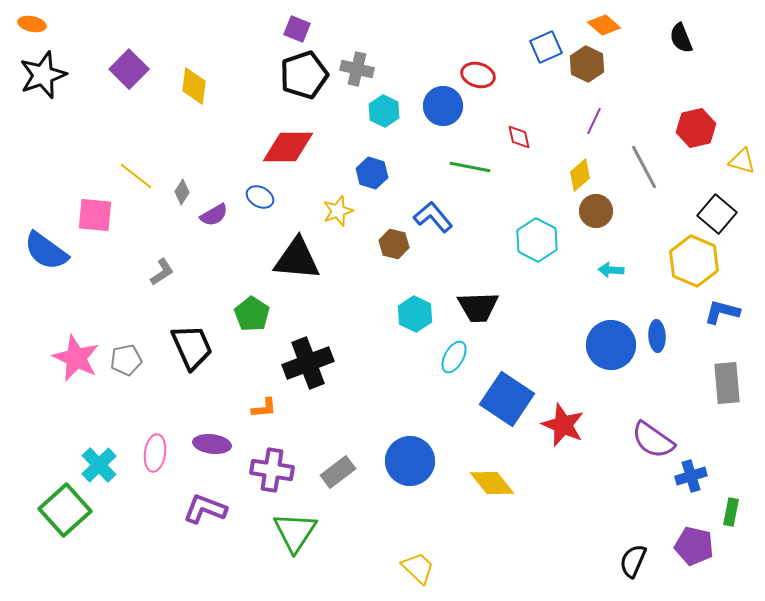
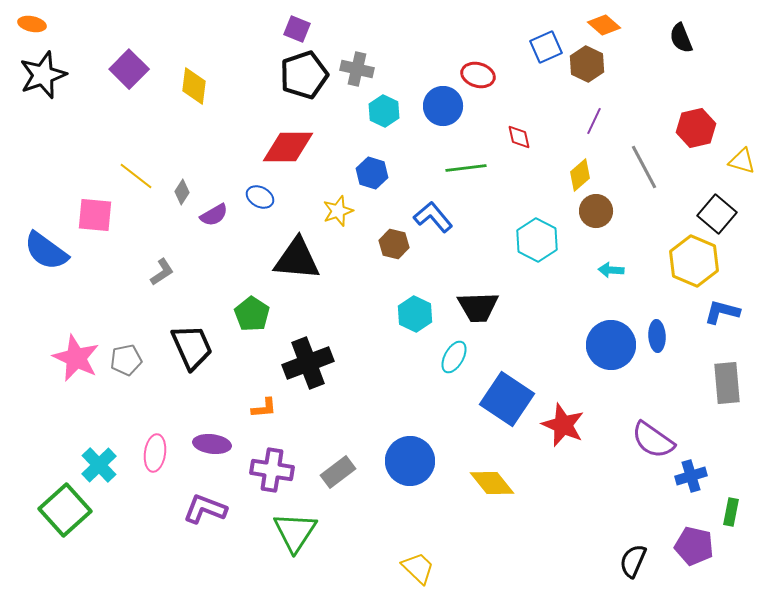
green line at (470, 167): moved 4 px left, 1 px down; rotated 18 degrees counterclockwise
